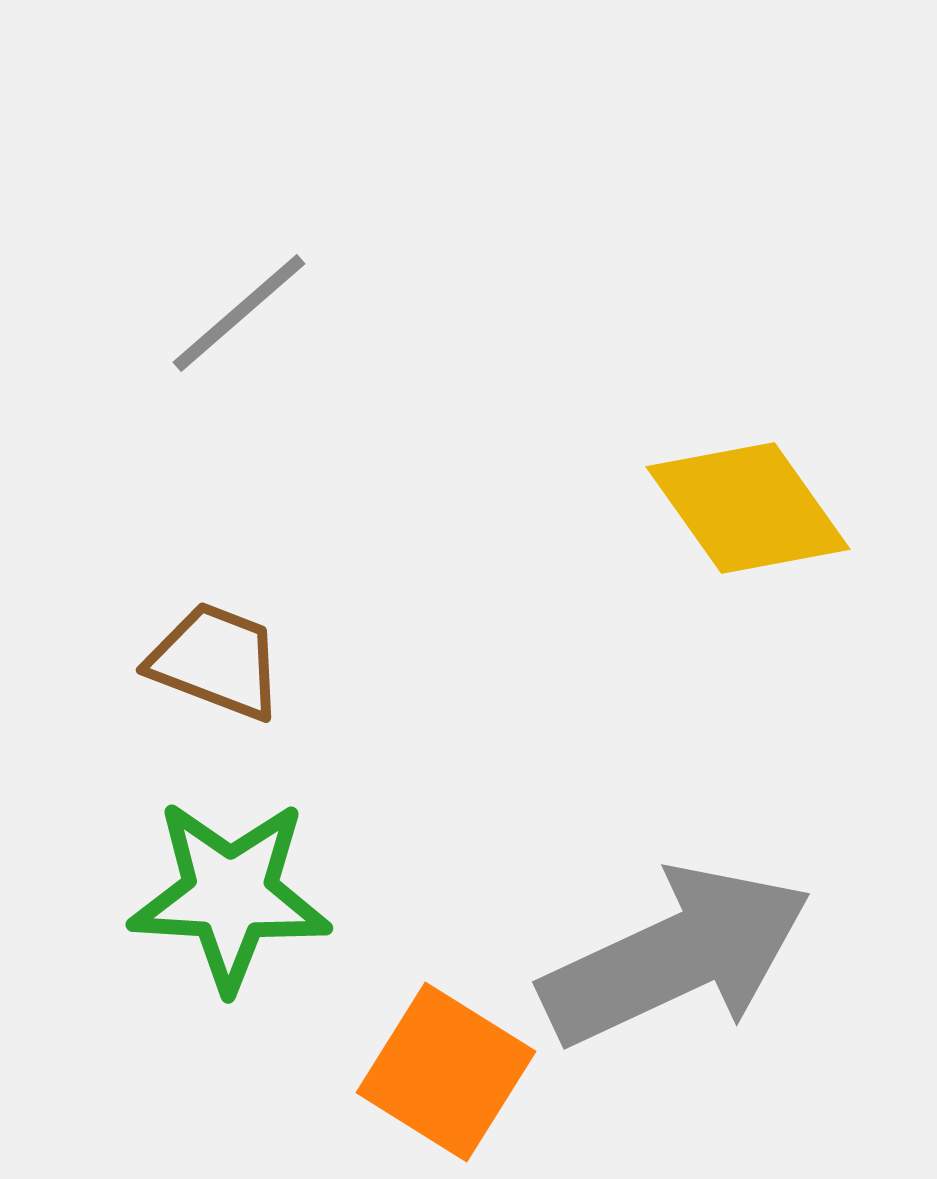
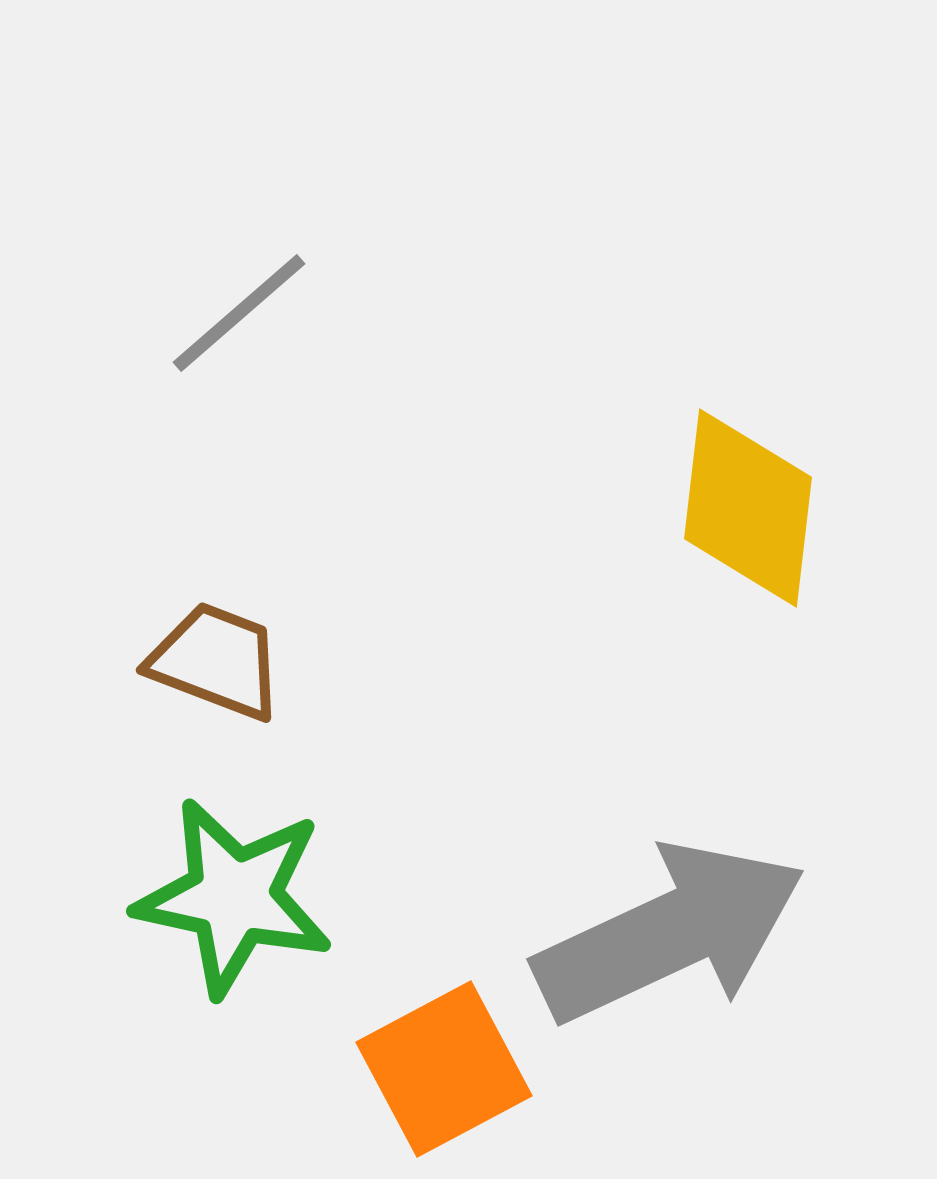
yellow diamond: rotated 42 degrees clockwise
green star: moved 4 px right, 2 px down; rotated 9 degrees clockwise
gray arrow: moved 6 px left, 23 px up
orange square: moved 2 px left, 3 px up; rotated 30 degrees clockwise
